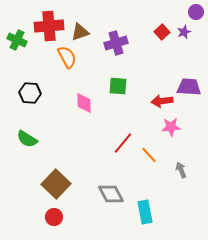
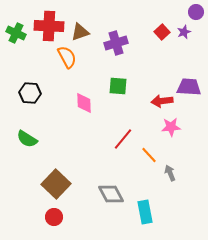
red cross: rotated 8 degrees clockwise
green cross: moved 1 px left, 7 px up
red line: moved 4 px up
gray arrow: moved 11 px left, 3 px down
